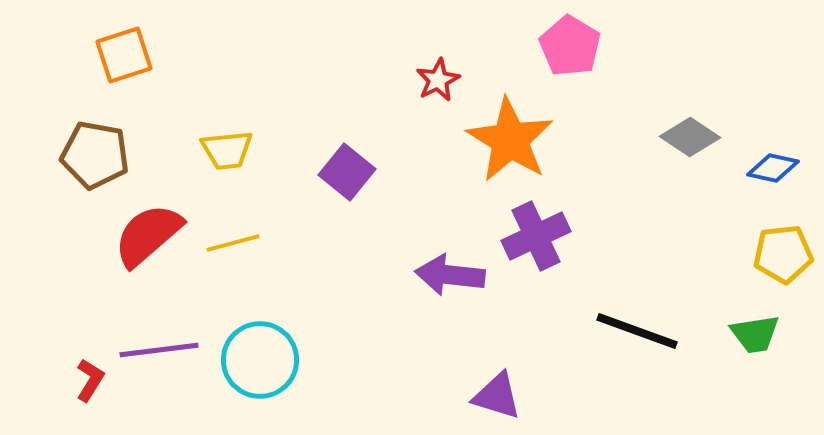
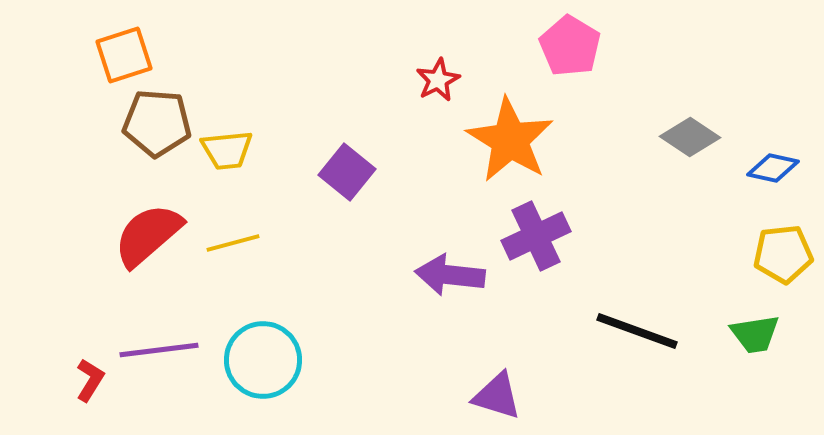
brown pentagon: moved 62 px right, 32 px up; rotated 6 degrees counterclockwise
cyan circle: moved 3 px right
